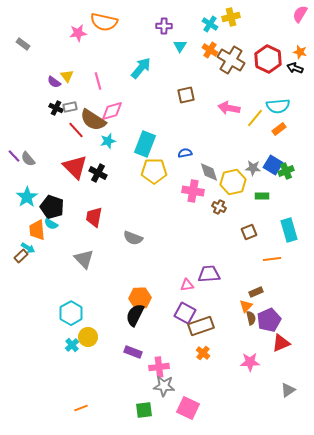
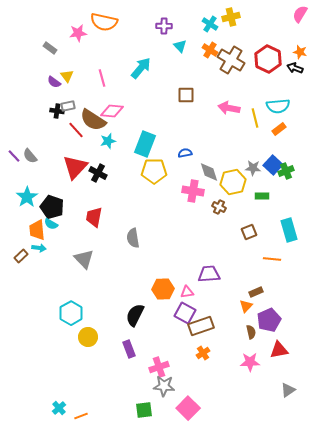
gray rectangle at (23, 44): moved 27 px right, 4 px down
cyan triangle at (180, 46): rotated 16 degrees counterclockwise
pink line at (98, 81): moved 4 px right, 3 px up
brown square at (186, 95): rotated 12 degrees clockwise
gray rectangle at (70, 107): moved 2 px left, 1 px up
black cross at (56, 108): moved 1 px right, 3 px down; rotated 16 degrees counterclockwise
pink diamond at (112, 111): rotated 20 degrees clockwise
yellow line at (255, 118): rotated 54 degrees counterclockwise
gray semicircle at (28, 159): moved 2 px right, 3 px up
blue square at (273, 165): rotated 12 degrees clockwise
red triangle at (75, 167): rotated 28 degrees clockwise
gray semicircle at (133, 238): rotated 60 degrees clockwise
cyan arrow at (28, 248): moved 11 px right; rotated 24 degrees counterclockwise
orange line at (272, 259): rotated 12 degrees clockwise
pink triangle at (187, 285): moved 7 px down
orange hexagon at (140, 298): moved 23 px right, 9 px up
brown semicircle at (251, 318): moved 14 px down
red triangle at (281, 343): moved 2 px left, 7 px down; rotated 12 degrees clockwise
cyan cross at (72, 345): moved 13 px left, 63 px down
purple rectangle at (133, 352): moved 4 px left, 3 px up; rotated 48 degrees clockwise
orange cross at (203, 353): rotated 16 degrees clockwise
pink cross at (159, 367): rotated 12 degrees counterclockwise
orange line at (81, 408): moved 8 px down
pink square at (188, 408): rotated 20 degrees clockwise
